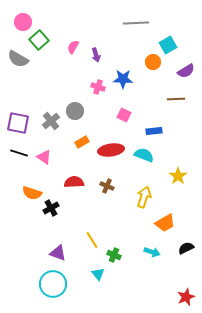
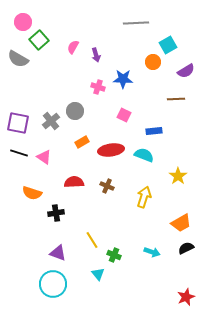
black cross: moved 5 px right, 5 px down; rotated 21 degrees clockwise
orange trapezoid: moved 16 px right
